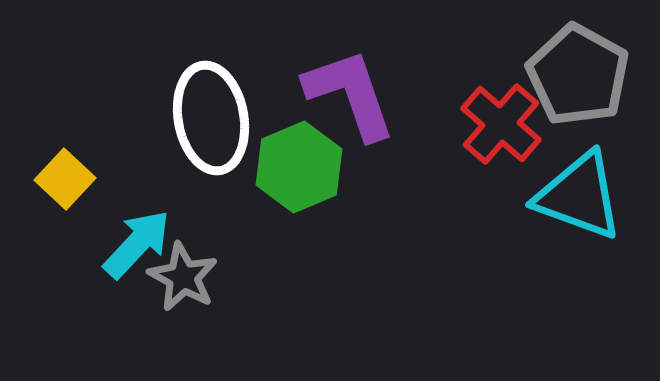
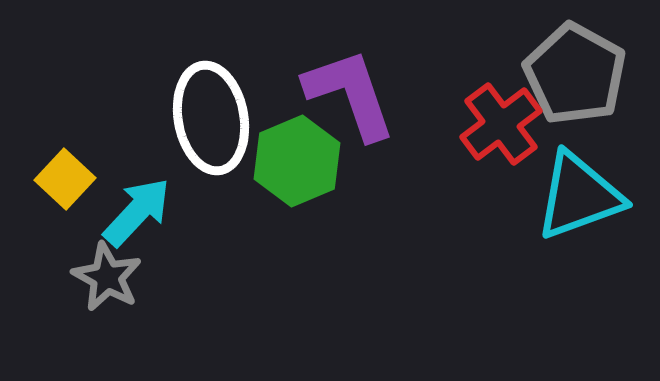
gray pentagon: moved 3 px left, 1 px up
red cross: rotated 12 degrees clockwise
green hexagon: moved 2 px left, 6 px up
cyan triangle: rotated 40 degrees counterclockwise
cyan arrow: moved 32 px up
gray star: moved 76 px left
